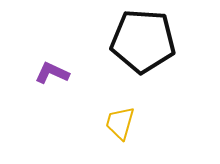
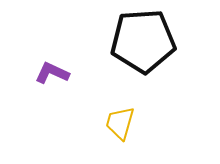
black pentagon: rotated 8 degrees counterclockwise
